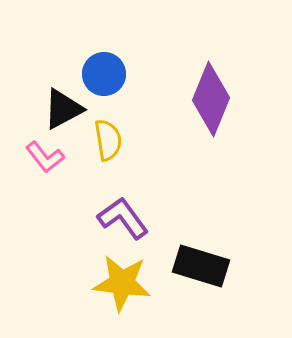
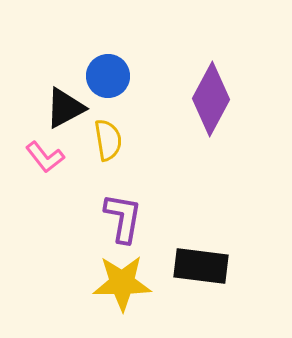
blue circle: moved 4 px right, 2 px down
purple diamond: rotated 6 degrees clockwise
black triangle: moved 2 px right, 1 px up
purple L-shape: rotated 46 degrees clockwise
black rectangle: rotated 10 degrees counterclockwise
yellow star: rotated 8 degrees counterclockwise
